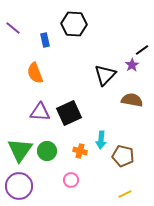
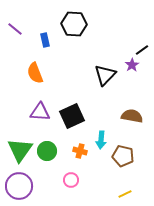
purple line: moved 2 px right, 1 px down
brown semicircle: moved 16 px down
black square: moved 3 px right, 3 px down
